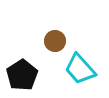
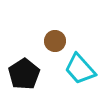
black pentagon: moved 2 px right, 1 px up
